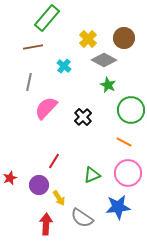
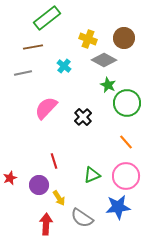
green rectangle: rotated 12 degrees clockwise
yellow cross: rotated 24 degrees counterclockwise
gray line: moved 6 px left, 9 px up; rotated 66 degrees clockwise
green circle: moved 4 px left, 7 px up
orange line: moved 2 px right; rotated 21 degrees clockwise
red line: rotated 49 degrees counterclockwise
pink circle: moved 2 px left, 3 px down
